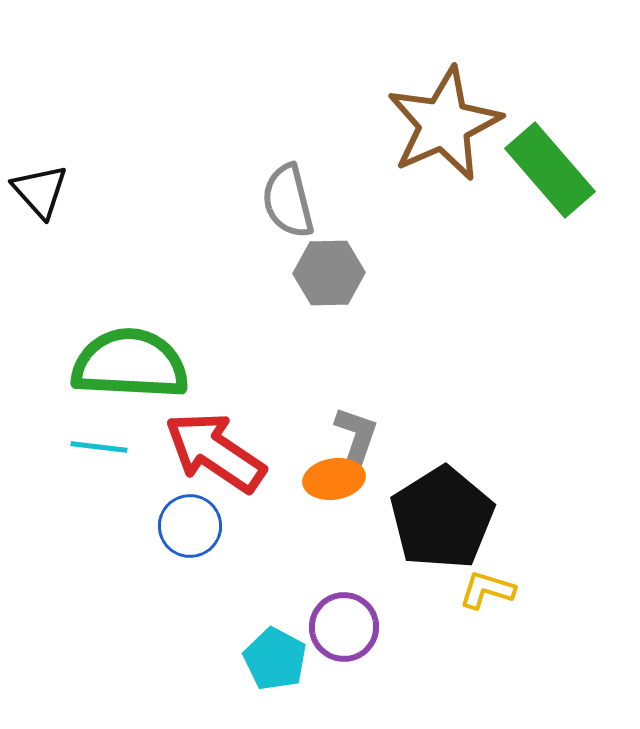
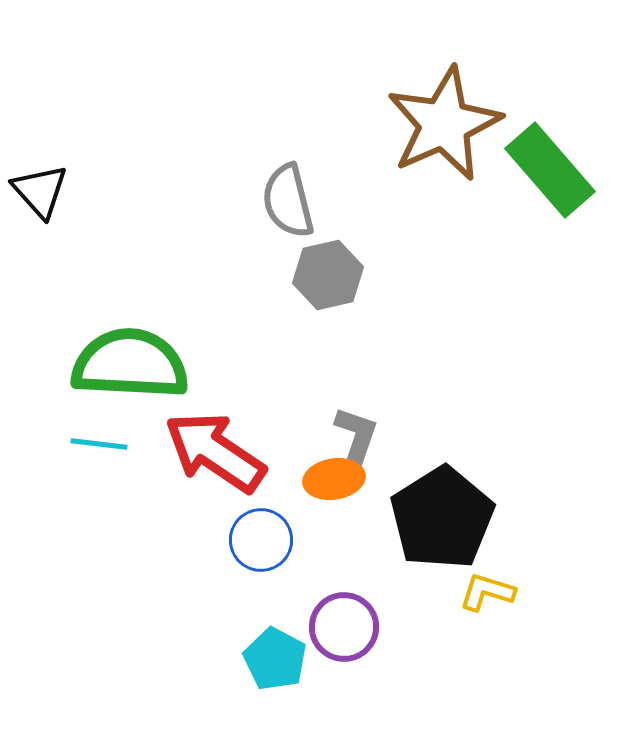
gray hexagon: moved 1 px left, 2 px down; rotated 12 degrees counterclockwise
cyan line: moved 3 px up
blue circle: moved 71 px right, 14 px down
yellow L-shape: moved 2 px down
